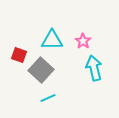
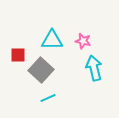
pink star: rotated 21 degrees counterclockwise
red square: moved 1 px left; rotated 21 degrees counterclockwise
